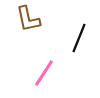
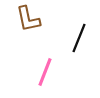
pink line: moved 1 px right, 1 px up; rotated 12 degrees counterclockwise
